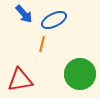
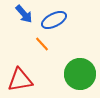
orange line: rotated 56 degrees counterclockwise
